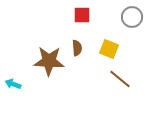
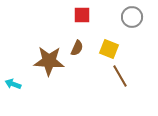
brown semicircle: rotated 28 degrees clockwise
brown line: moved 3 px up; rotated 20 degrees clockwise
